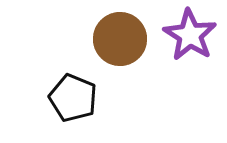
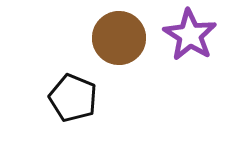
brown circle: moved 1 px left, 1 px up
